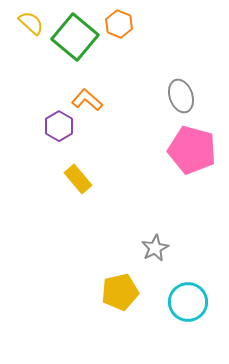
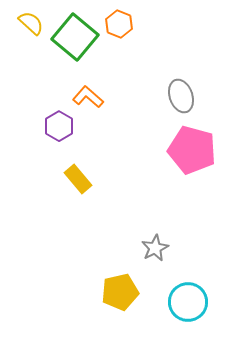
orange L-shape: moved 1 px right, 3 px up
